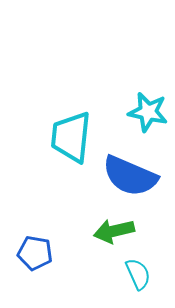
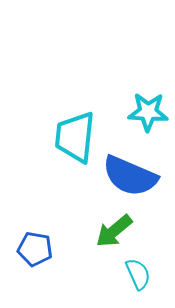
cyan star: rotated 9 degrees counterclockwise
cyan trapezoid: moved 4 px right
green arrow: rotated 27 degrees counterclockwise
blue pentagon: moved 4 px up
